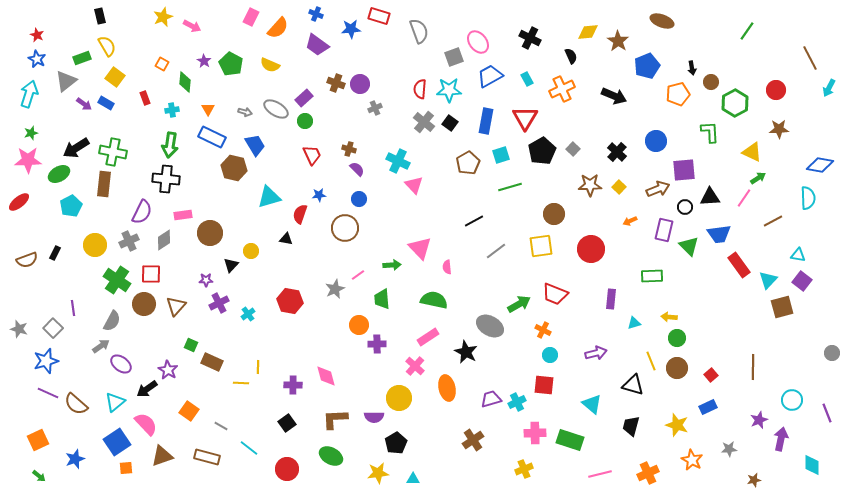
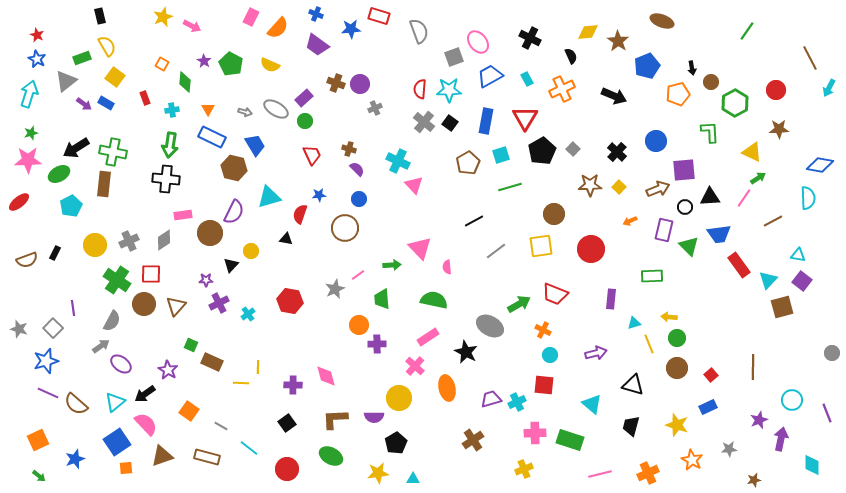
purple semicircle at (142, 212): moved 92 px right
yellow line at (651, 361): moved 2 px left, 17 px up
black arrow at (147, 389): moved 2 px left, 5 px down
